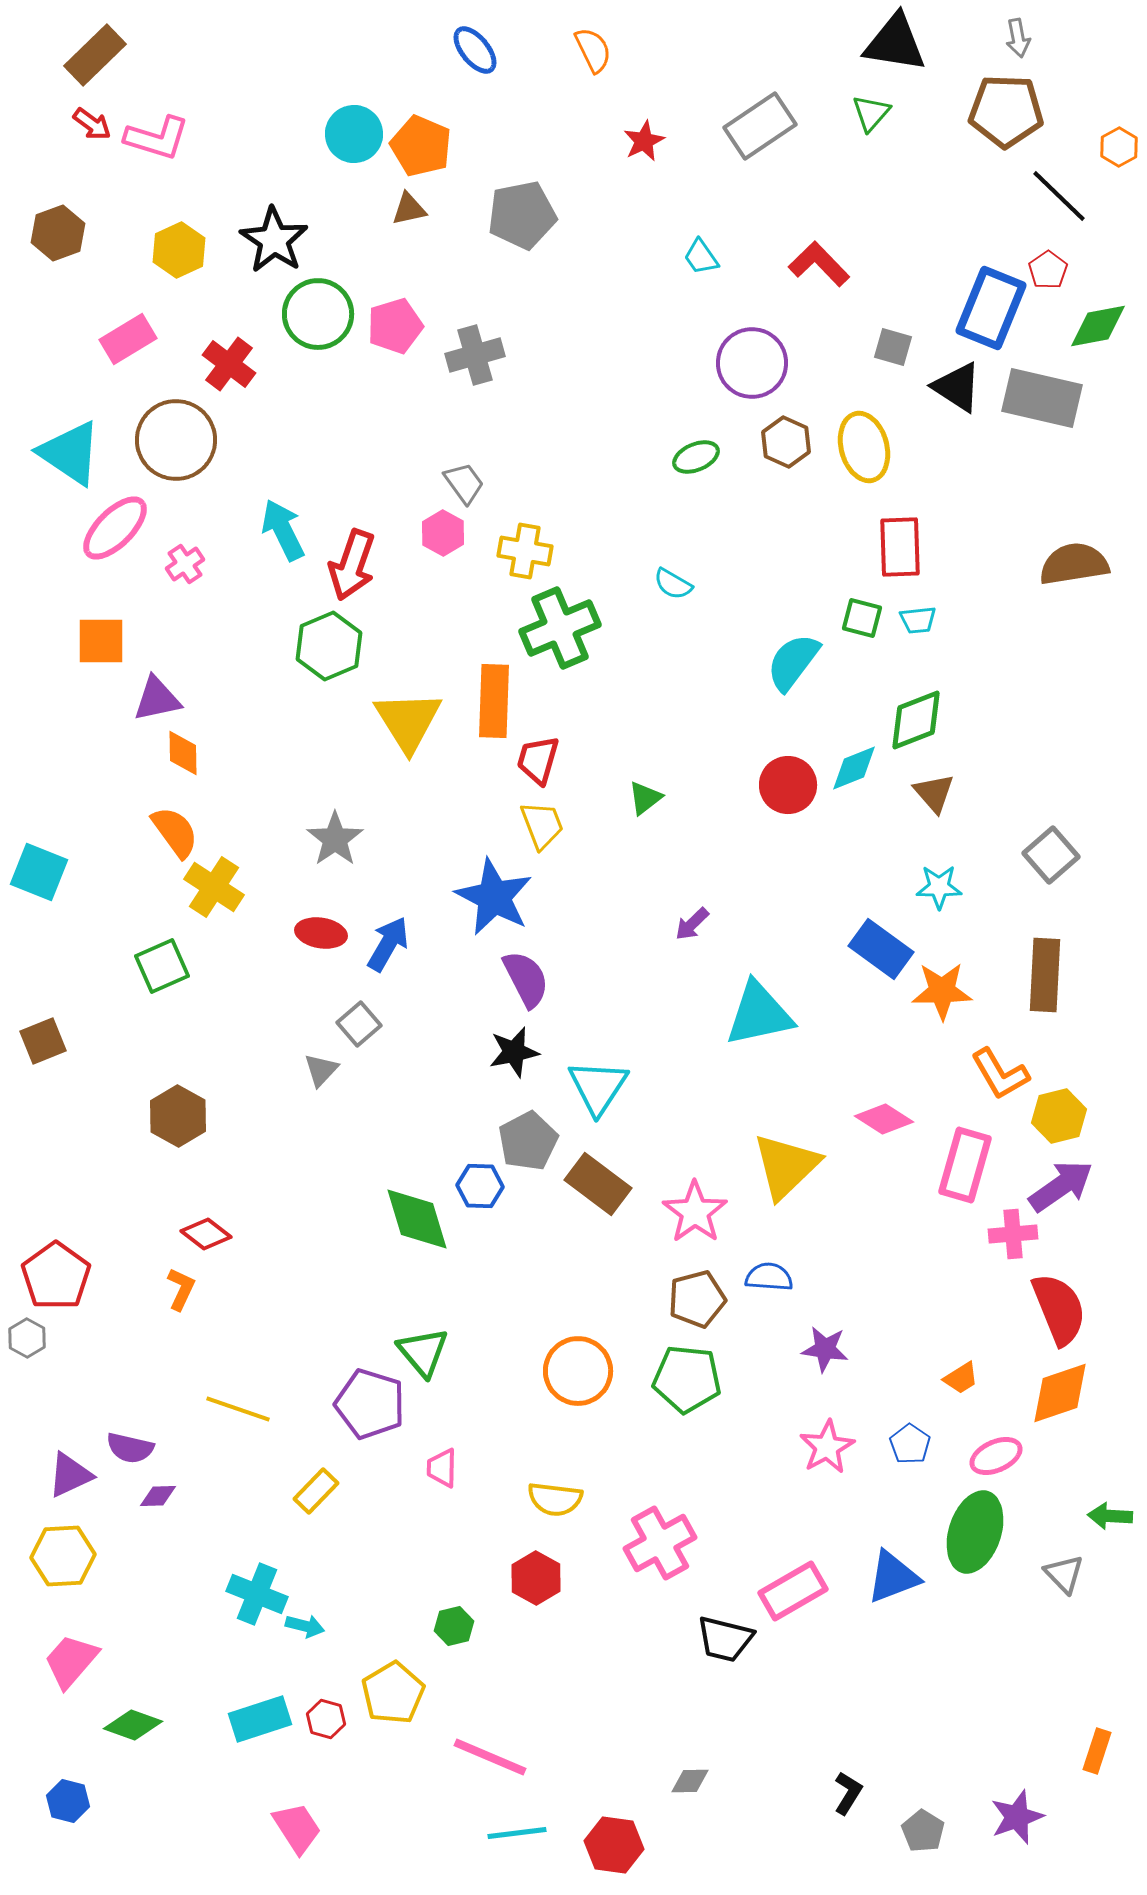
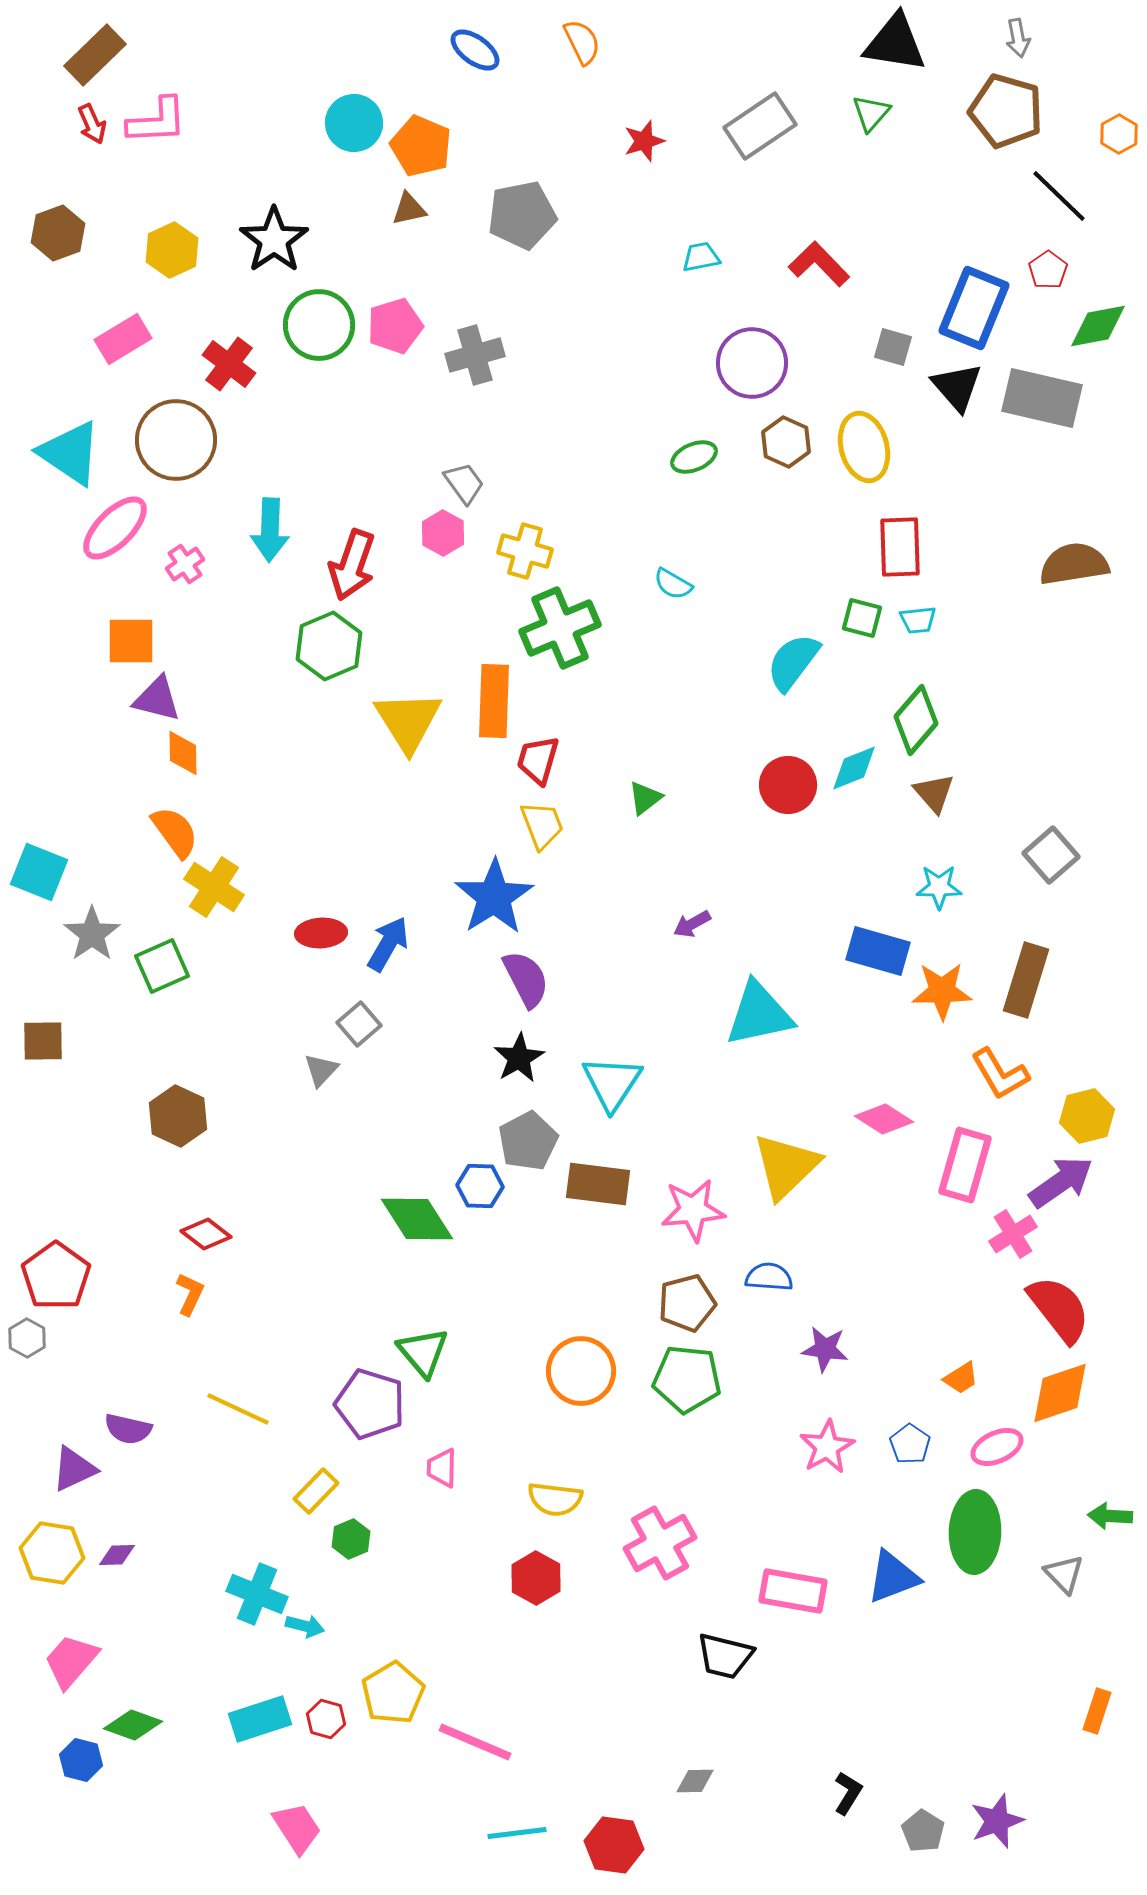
blue ellipse at (475, 50): rotated 15 degrees counterclockwise
orange semicircle at (593, 50): moved 11 px left, 8 px up
brown pentagon at (1006, 111): rotated 14 degrees clockwise
red arrow at (92, 124): rotated 30 degrees clockwise
cyan circle at (354, 134): moved 11 px up
pink L-shape at (157, 138): moved 17 px up; rotated 20 degrees counterclockwise
red star at (644, 141): rotated 9 degrees clockwise
orange hexagon at (1119, 147): moved 13 px up
black star at (274, 240): rotated 4 degrees clockwise
yellow hexagon at (179, 250): moved 7 px left
cyan trapezoid at (701, 257): rotated 114 degrees clockwise
blue rectangle at (991, 308): moved 17 px left
green circle at (318, 314): moved 1 px right, 11 px down
pink rectangle at (128, 339): moved 5 px left
black triangle at (957, 387): rotated 16 degrees clockwise
green ellipse at (696, 457): moved 2 px left
cyan arrow at (283, 530): moved 13 px left; rotated 152 degrees counterclockwise
yellow cross at (525, 551): rotated 6 degrees clockwise
orange square at (101, 641): moved 30 px right
purple triangle at (157, 699): rotated 26 degrees clockwise
green diamond at (916, 720): rotated 28 degrees counterclockwise
gray star at (335, 839): moved 243 px left, 95 px down
blue star at (494, 897): rotated 12 degrees clockwise
purple arrow at (692, 924): rotated 15 degrees clockwise
red ellipse at (321, 933): rotated 12 degrees counterclockwise
blue rectangle at (881, 949): moved 3 px left, 2 px down; rotated 20 degrees counterclockwise
brown rectangle at (1045, 975): moved 19 px left, 5 px down; rotated 14 degrees clockwise
brown square at (43, 1041): rotated 21 degrees clockwise
black star at (514, 1052): moved 5 px right, 6 px down; rotated 18 degrees counterclockwise
cyan triangle at (598, 1087): moved 14 px right, 4 px up
brown hexagon at (178, 1116): rotated 4 degrees counterclockwise
yellow hexagon at (1059, 1116): moved 28 px right
brown rectangle at (598, 1184): rotated 30 degrees counterclockwise
purple arrow at (1061, 1186): moved 4 px up
pink star at (695, 1212): moved 2 px left, 2 px up; rotated 30 degrees clockwise
green diamond at (417, 1219): rotated 16 degrees counterclockwise
pink cross at (1013, 1234): rotated 27 degrees counterclockwise
orange L-shape at (181, 1289): moved 9 px right, 5 px down
brown pentagon at (697, 1299): moved 10 px left, 4 px down
red semicircle at (1059, 1309): rotated 16 degrees counterclockwise
orange circle at (578, 1371): moved 3 px right
yellow line at (238, 1409): rotated 6 degrees clockwise
purple semicircle at (130, 1448): moved 2 px left, 19 px up
pink ellipse at (996, 1456): moved 1 px right, 9 px up
purple triangle at (70, 1475): moved 4 px right, 6 px up
purple diamond at (158, 1496): moved 41 px left, 59 px down
green ellipse at (975, 1532): rotated 16 degrees counterclockwise
yellow hexagon at (63, 1556): moved 11 px left, 3 px up; rotated 12 degrees clockwise
pink rectangle at (793, 1591): rotated 40 degrees clockwise
green hexagon at (454, 1626): moved 103 px left, 87 px up; rotated 9 degrees counterclockwise
black trapezoid at (725, 1639): moved 17 px down
orange rectangle at (1097, 1751): moved 40 px up
pink line at (490, 1757): moved 15 px left, 15 px up
gray diamond at (690, 1781): moved 5 px right
blue hexagon at (68, 1801): moved 13 px right, 41 px up
purple star at (1017, 1817): moved 20 px left, 4 px down
